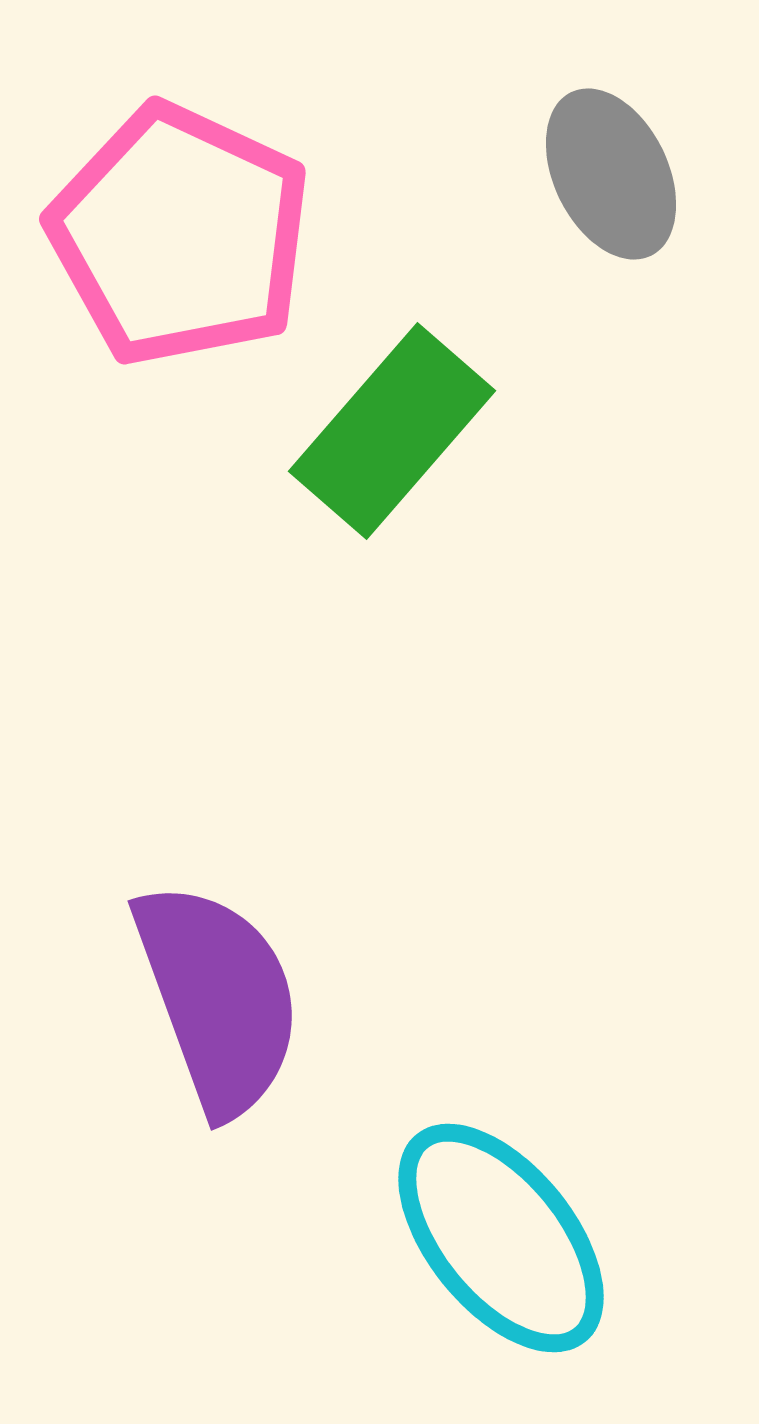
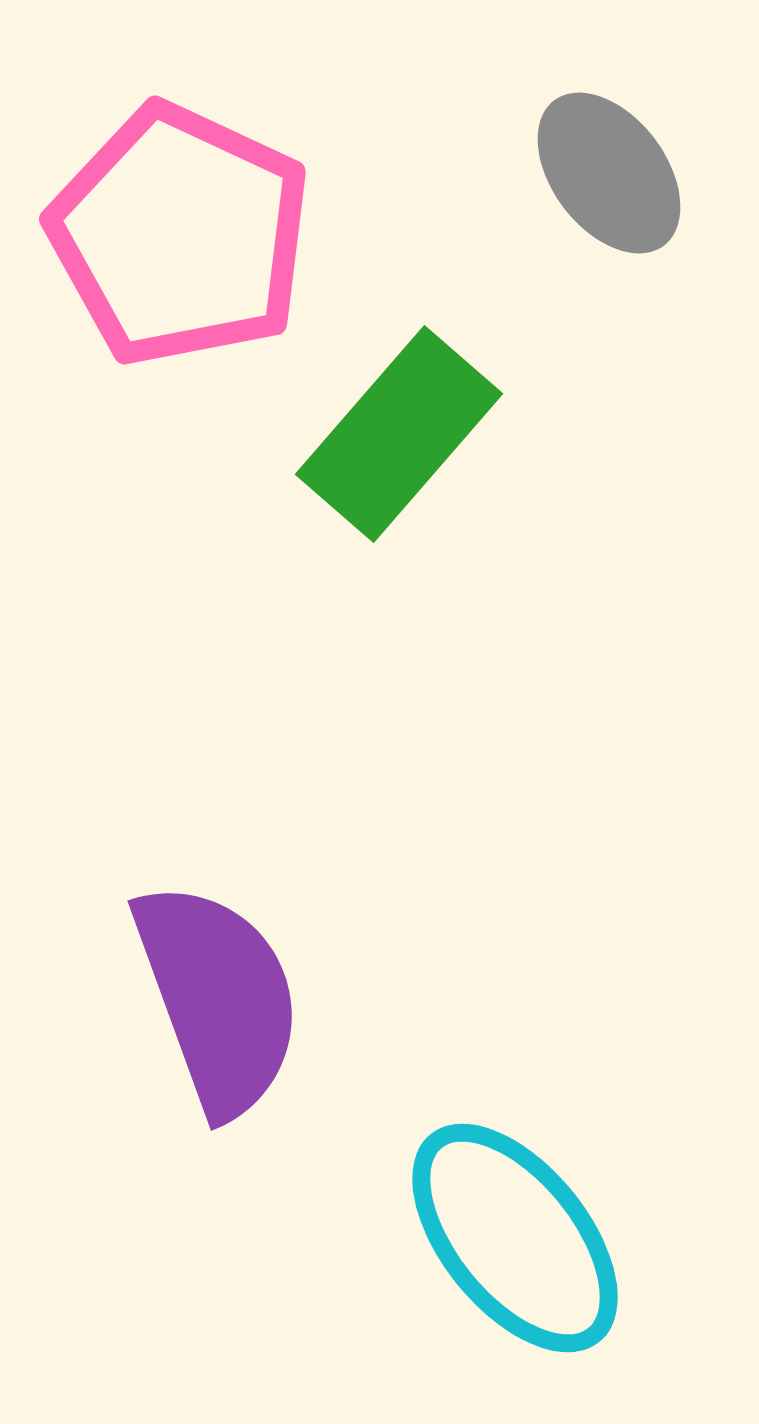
gray ellipse: moved 2 px left, 1 px up; rotated 11 degrees counterclockwise
green rectangle: moved 7 px right, 3 px down
cyan ellipse: moved 14 px right
